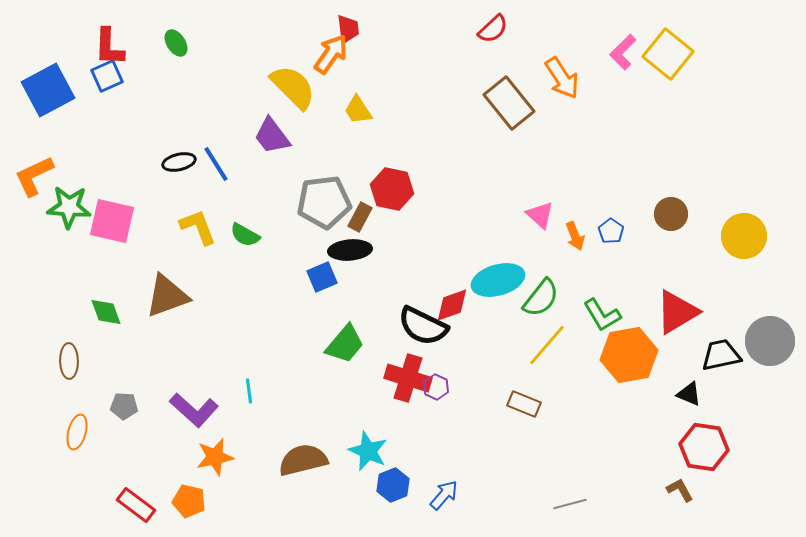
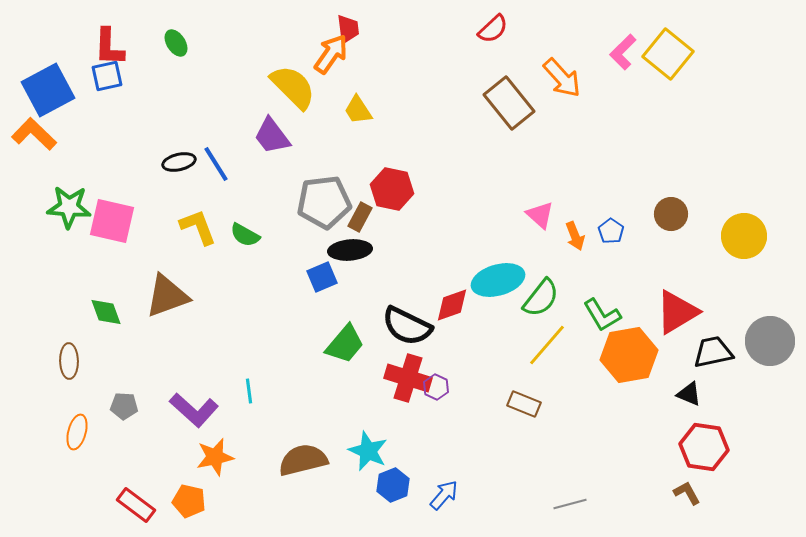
blue square at (107, 76): rotated 12 degrees clockwise
orange arrow at (562, 78): rotated 9 degrees counterclockwise
orange L-shape at (34, 176): moved 42 px up; rotated 69 degrees clockwise
black semicircle at (423, 326): moved 16 px left
black trapezoid at (721, 355): moved 8 px left, 3 px up
brown L-shape at (680, 490): moved 7 px right, 3 px down
